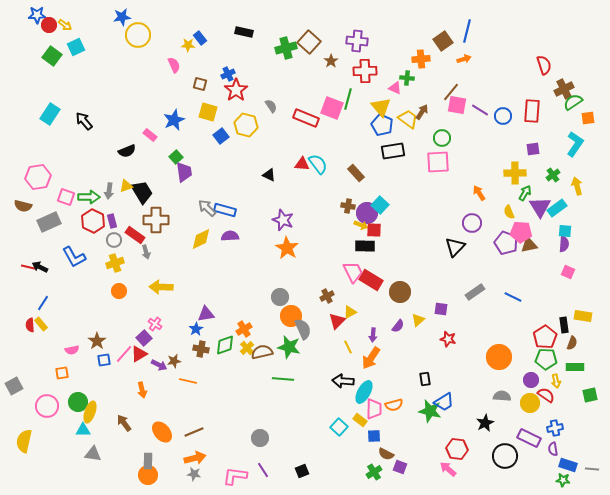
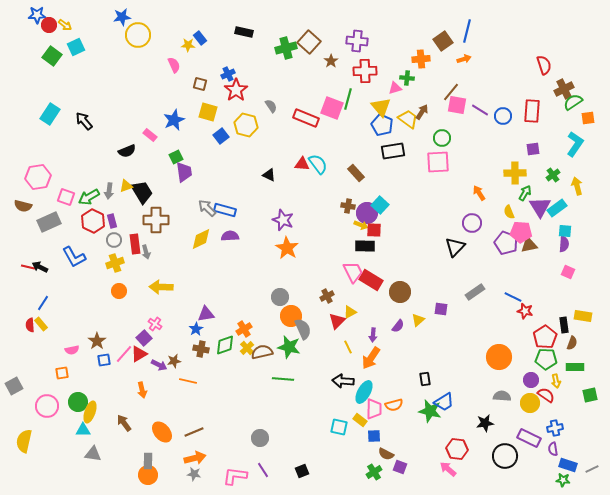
pink triangle at (395, 88): rotated 40 degrees counterclockwise
green square at (176, 157): rotated 16 degrees clockwise
green arrow at (89, 197): rotated 150 degrees clockwise
red rectangle at (135, 235): moved 9 px down; rotated 48 degrees clockwise
red star at (448, 339): moved 77 px right, 28 px up
black star at (485, 423): rotated 18 degrees clockwise
cyan square at (339, 427): rotated 30 degrees counterclockwise
gray line at (592, 469): rotated 32 degrees counterclockwise
